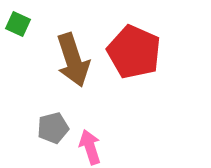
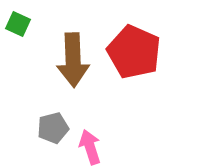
brown arrow: rotated 16 degrees clockwise
